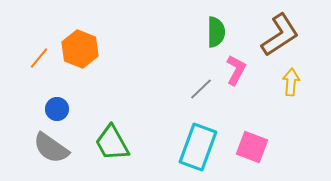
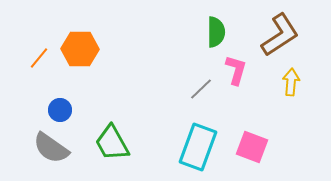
orange hexagon: rotated 21 degrees counterclockwise
pink L-shape: rotated 12 degrees counterclockwise
blue circle: moved 3 px right, 1 px down
